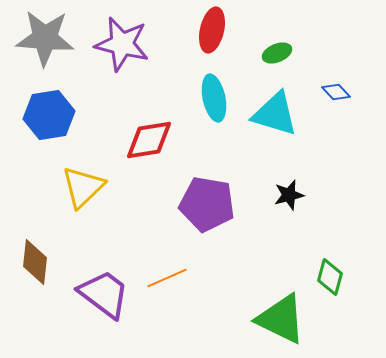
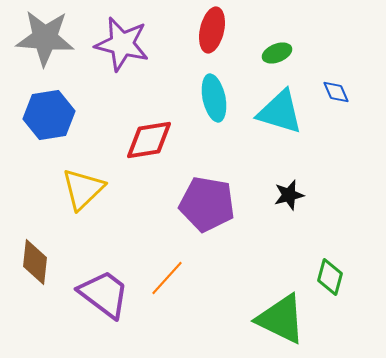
blue diamond: rotated 20 degrees clockwise
cyan triangle: moved 5 px right, 2 px up
yellow triangle: moved 2 px down
orange line: rotated 24 degrees counterclockwise
